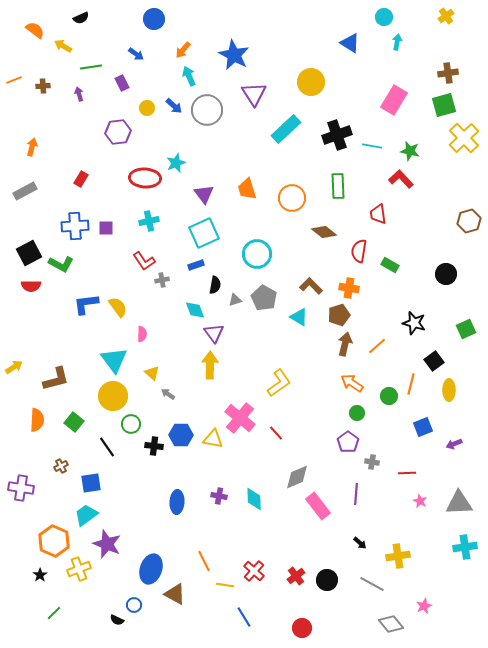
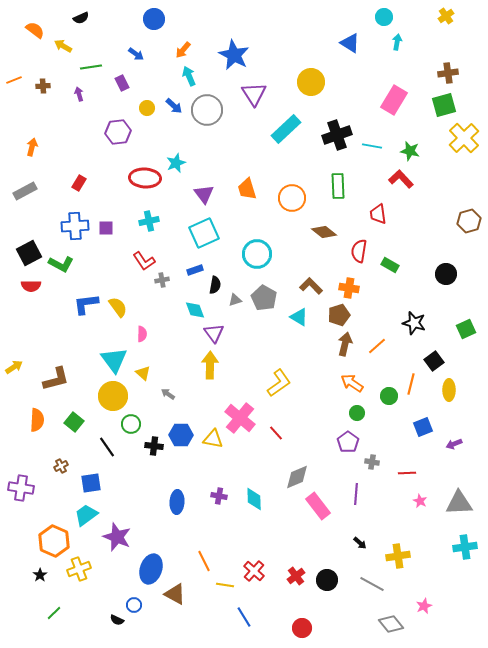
red rectangle at (81, 179): moved 2 px left, 4 px down
blue rectangle at (196, 265): moved 1 px left, 5 px down
yellow triangle at (152, 373): moved 9 px left
purple star at (107, 544): moved 10 px right, 7 px up
